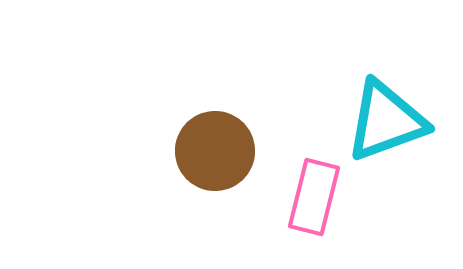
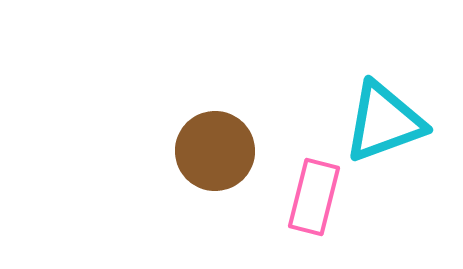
cyan triangle: moved 2 px left, 1 px down
